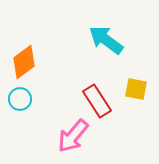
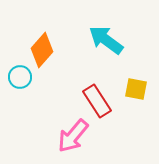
orange diamond: moved 18 px right, 12 px up; rotated 12 degrees counterclockwise
cyan circle: moved 22 px up
